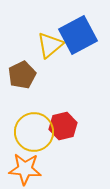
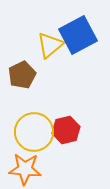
red hexagon: moved 3 px right, 4 px down
